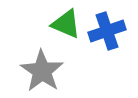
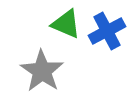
blue cross: rotated 9 degrees counterclockwise
